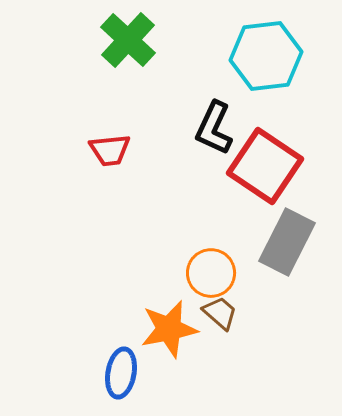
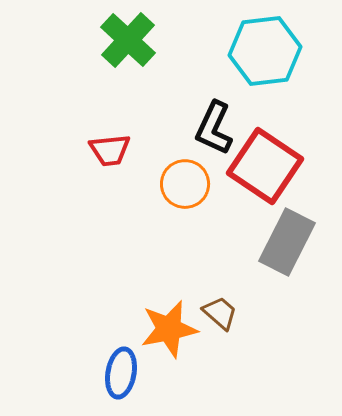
cyan hexagon: moved 1 px left, 5 px up
orange circle: moved 26 px left, 89 px up
